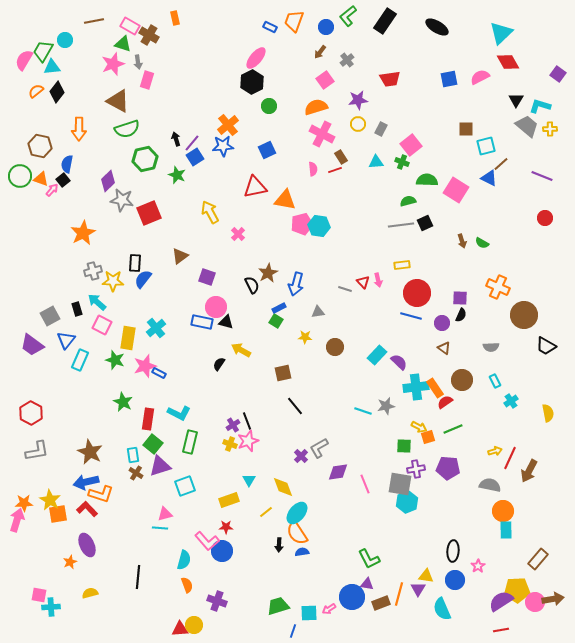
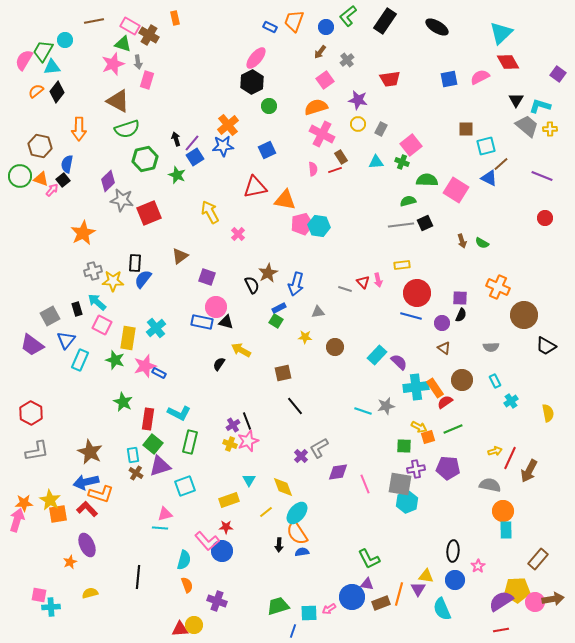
purple star at (358, 100): rotated 18 degrees clockwise
